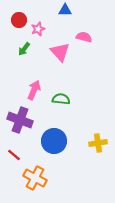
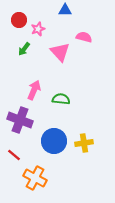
yellow cross: moved 14 px left
